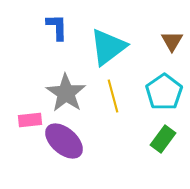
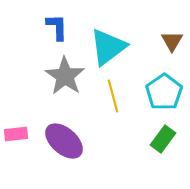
gray star: moved 1 px left, 17 px up
pink rectangle: moved 14 px left, 14 px down
